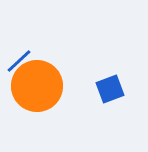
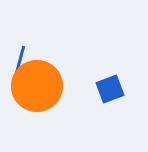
blue line: moved 1 px right, 1 px up; rotated 32 degrees counterclockwise
